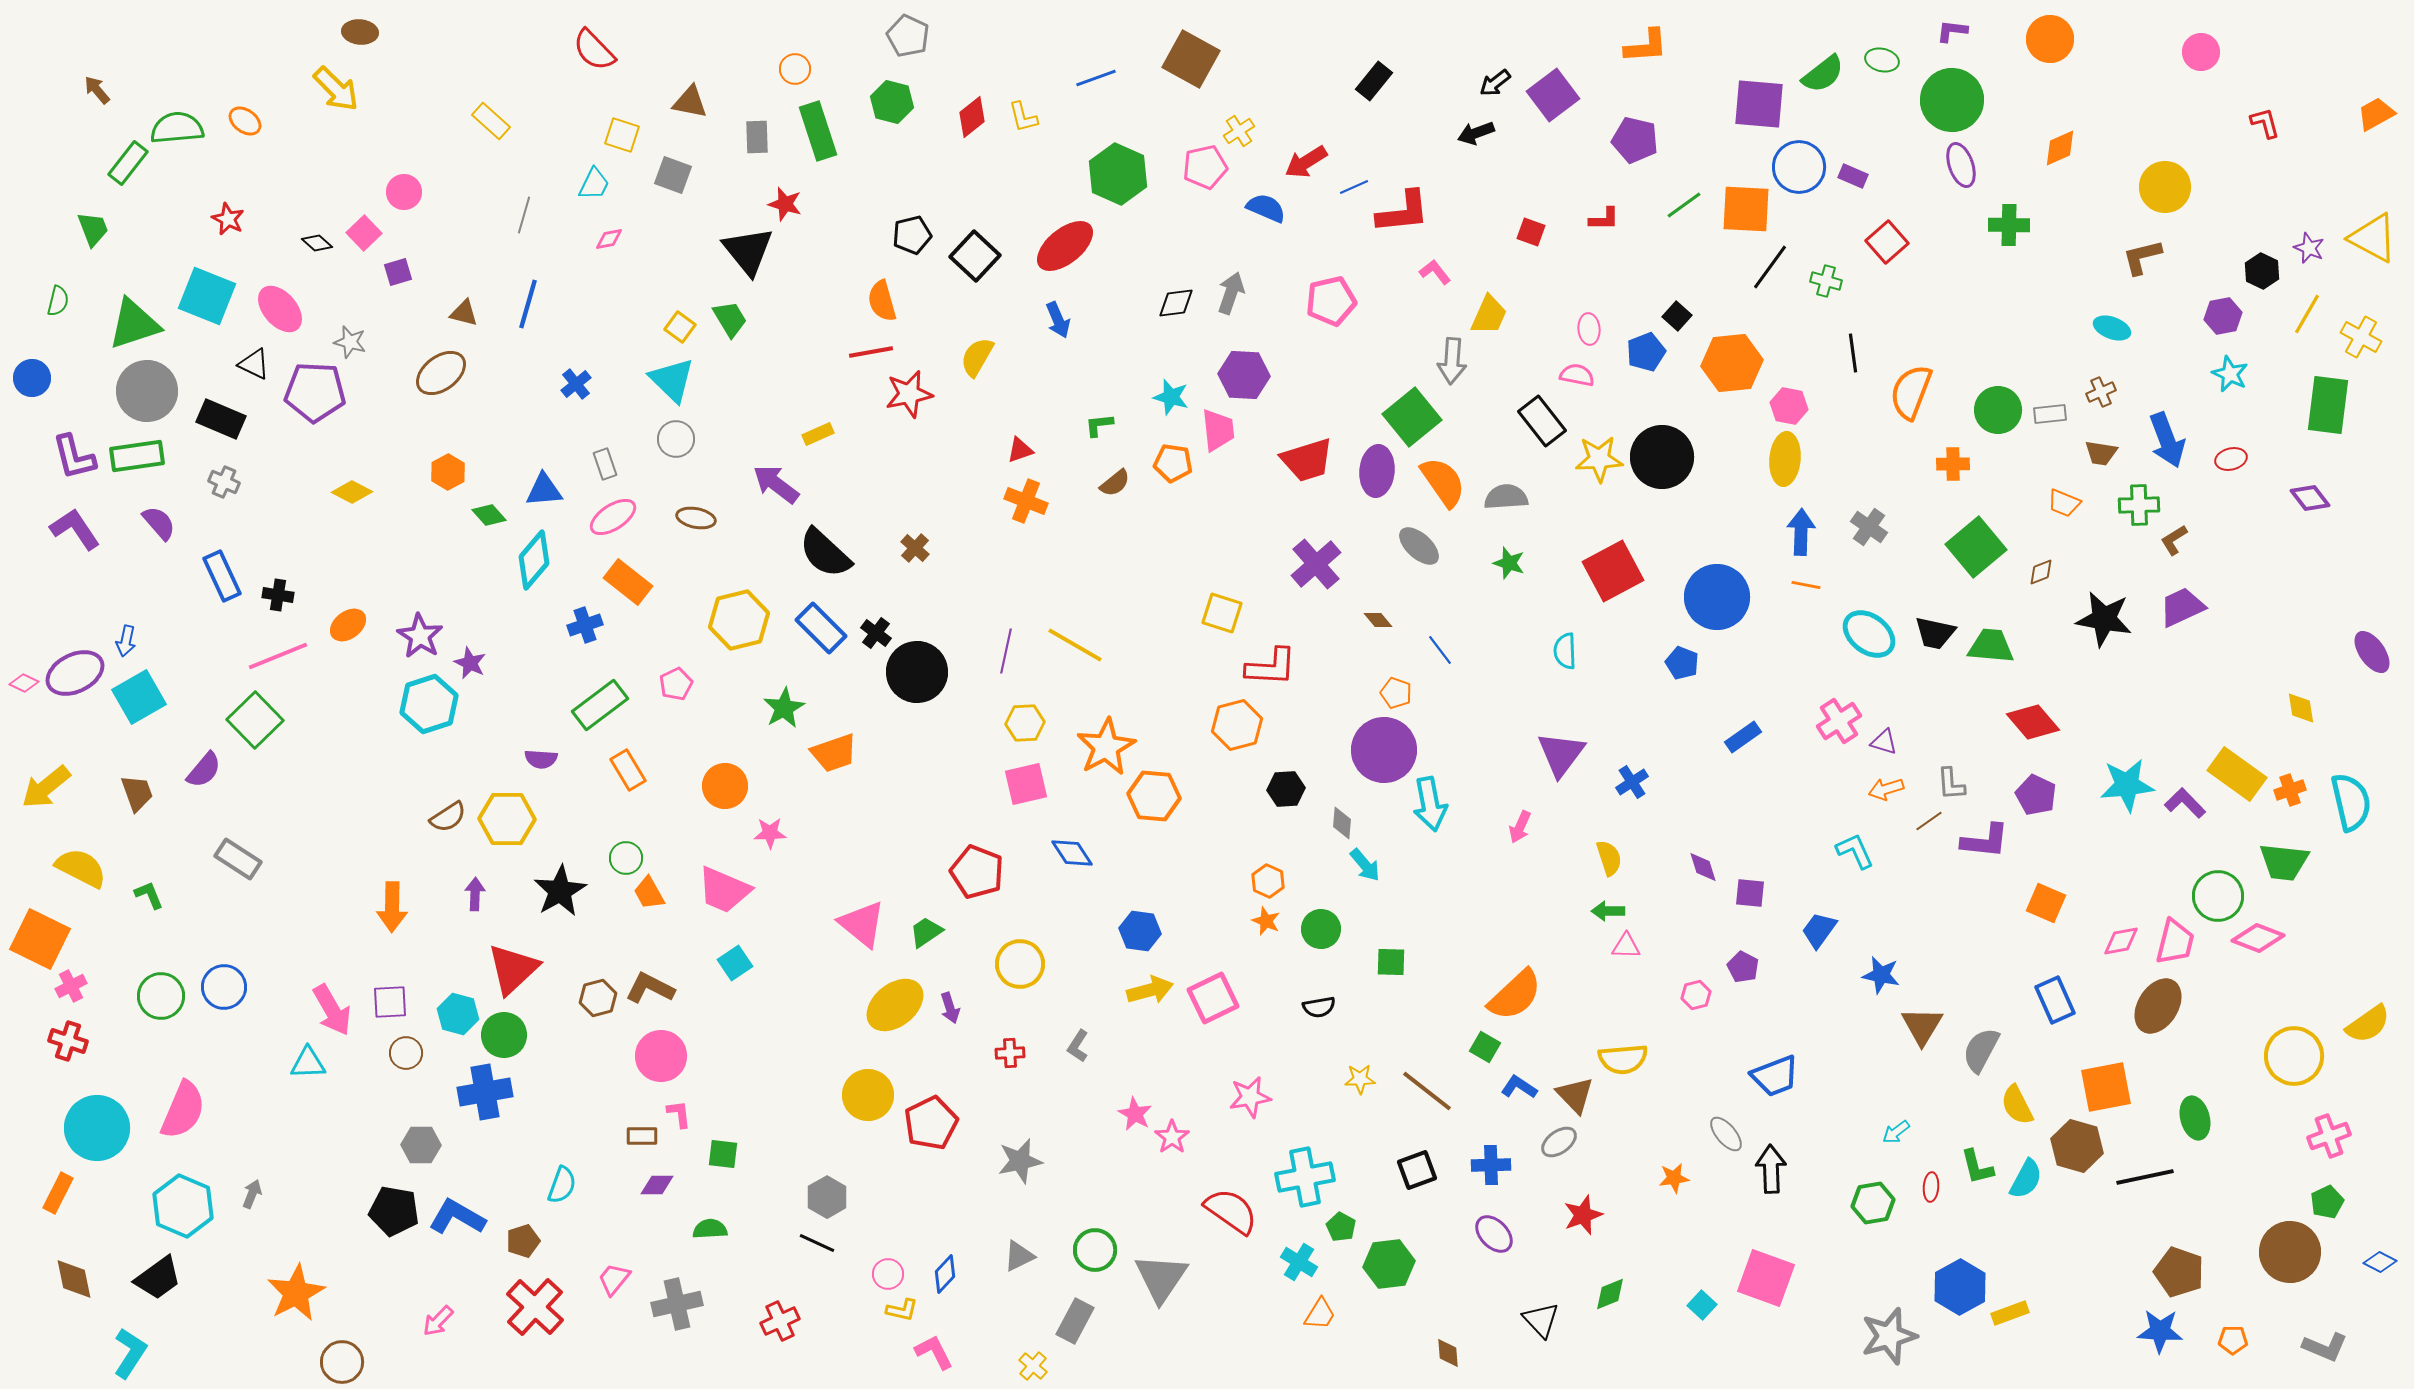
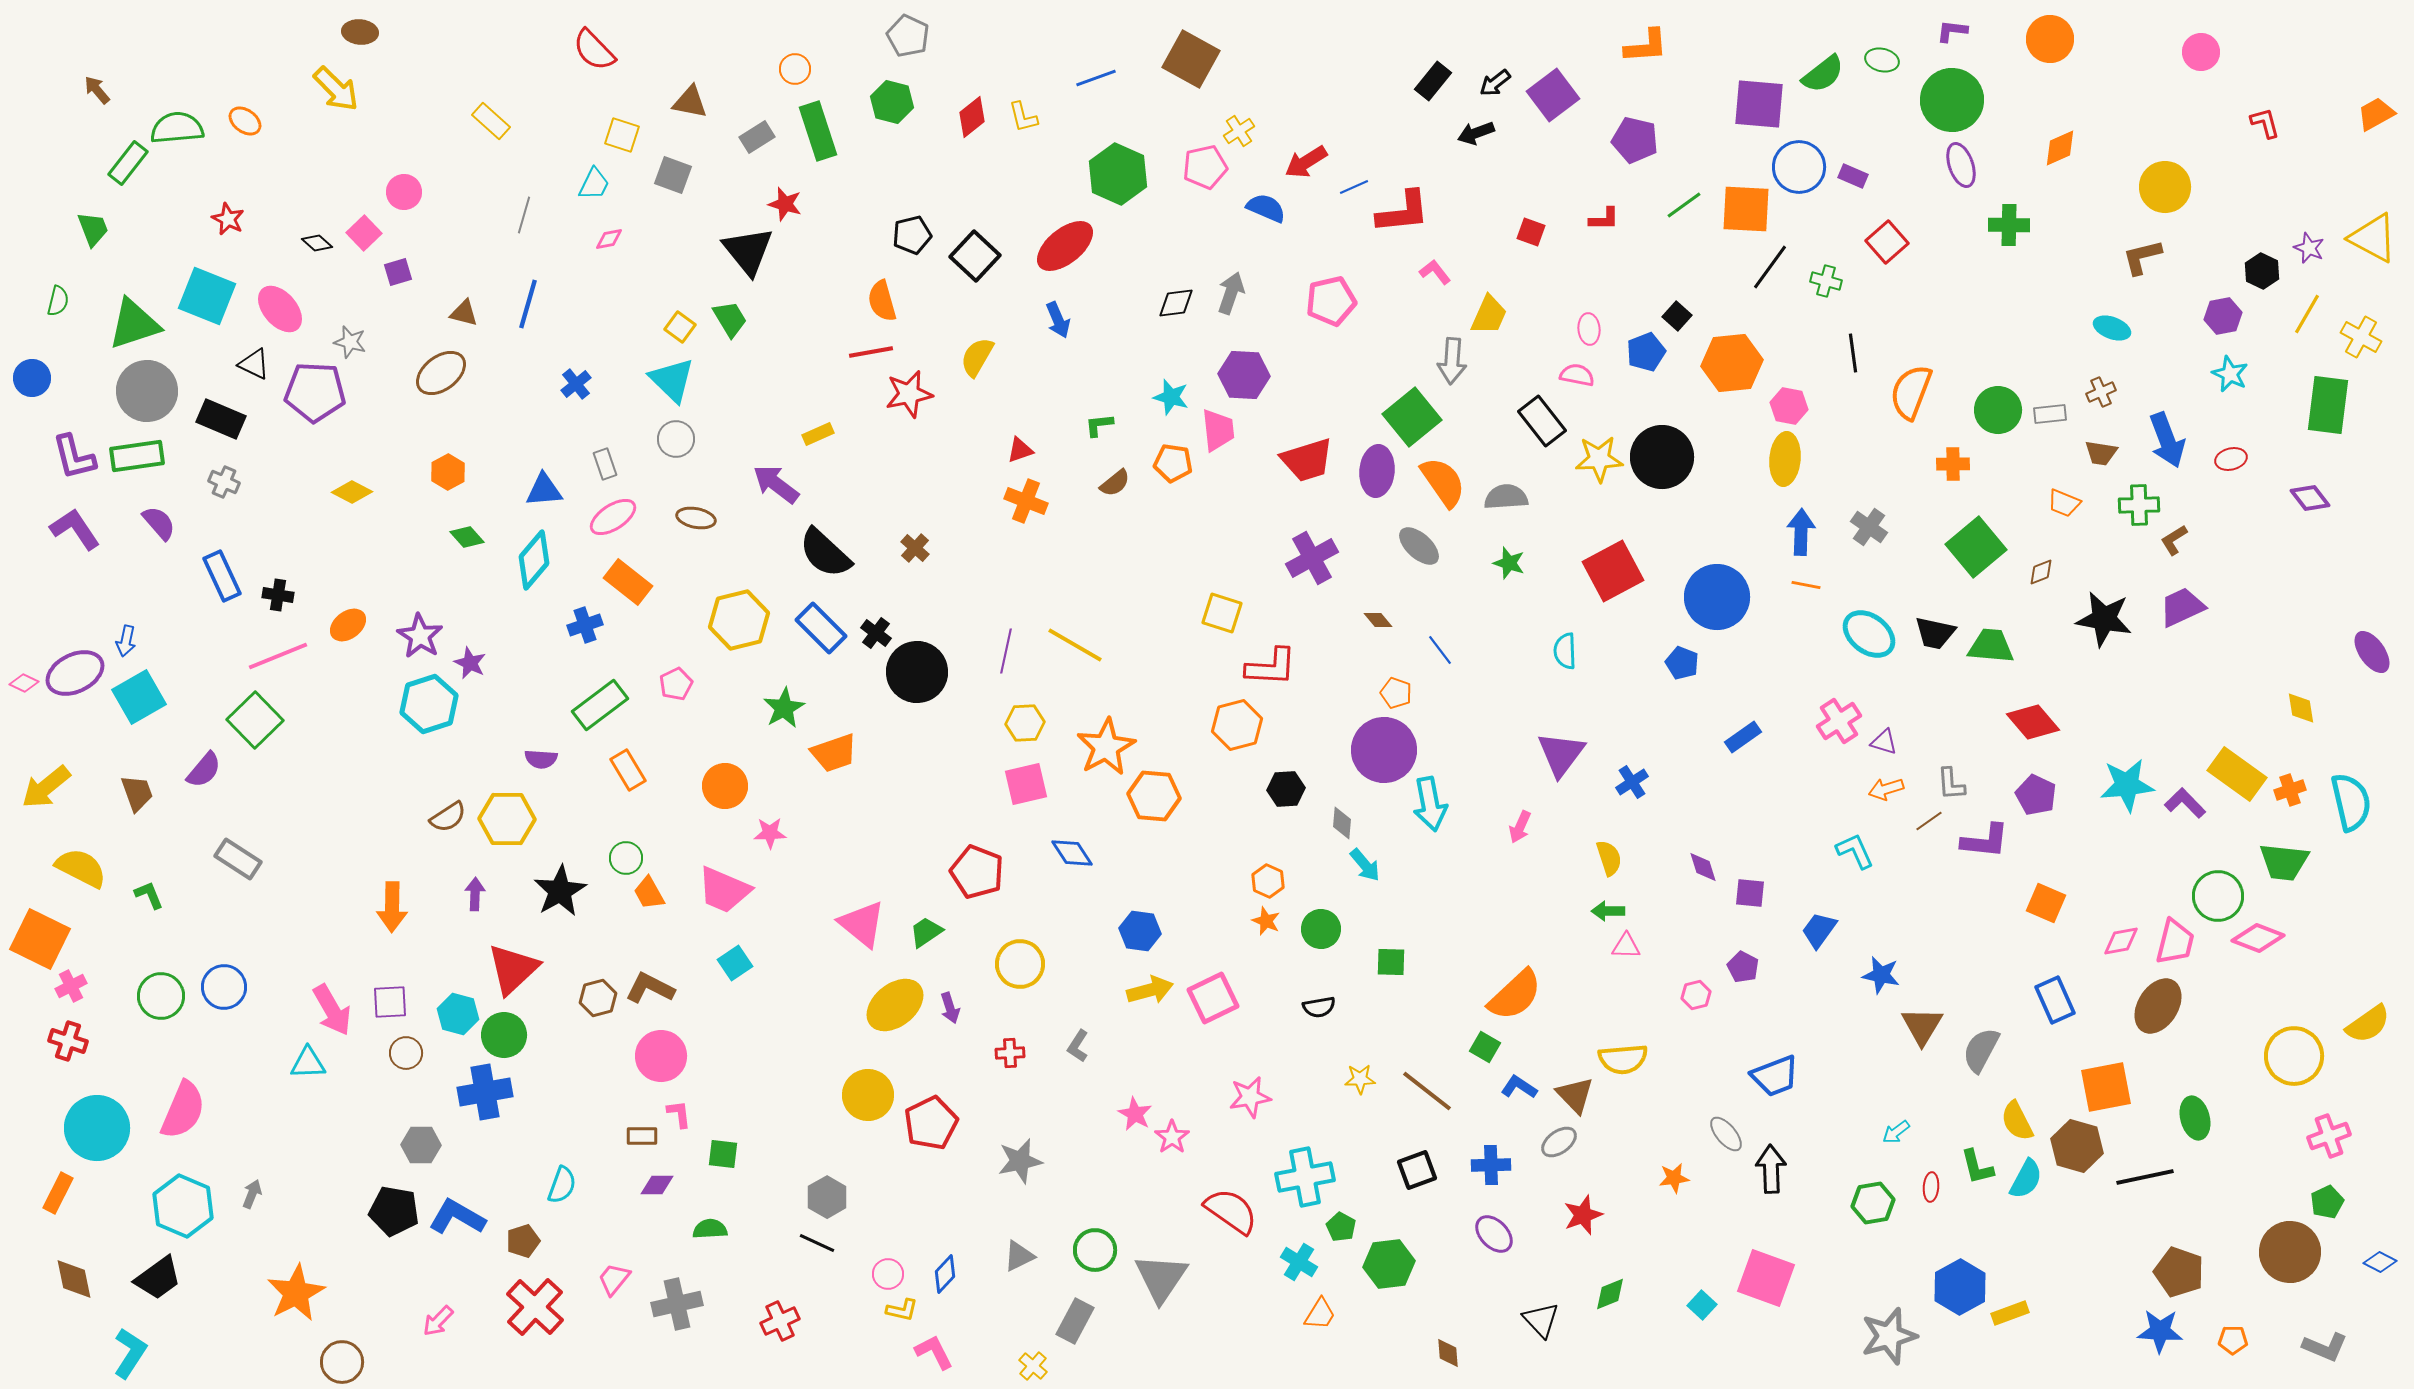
black rectangle at (1374, 81): moved 59 px right
gray rectangle at (757, 137): rotated 60 degrees clockwise
green diamond at (489, 515): moved 22 px left, 22 px down
purple cross at (1316, 564): moved 4 px left, 6 px up; rotated 12 degrees clockwise
yellow semicircle at (2017, 1105): moved 16 px down
